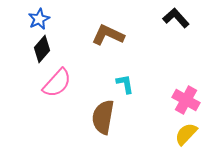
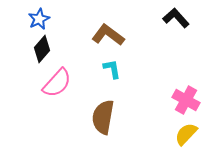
brown L-shape: rotated 12 degrees clockwise
cyan L-shape: moved 13 px left, 15 px up
